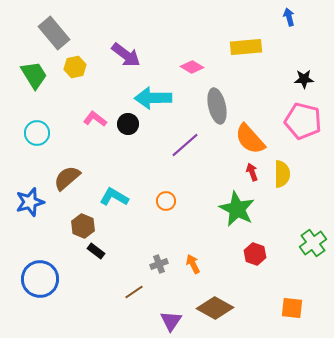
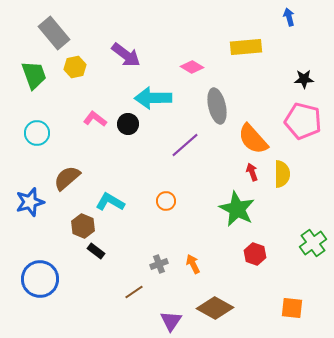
green trapezoid: rotated 12 degrees clockwise
orange semicircle: moved 3 px right
cyan L-shape: moved 4 px left, 5 px down
